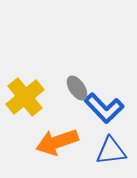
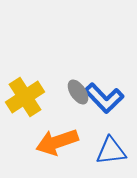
gray ellipse: moved 1 px right, 4 px down
yellow cross: rotated 6 degrees clockwise
blue L-shape: moved 10 px up
